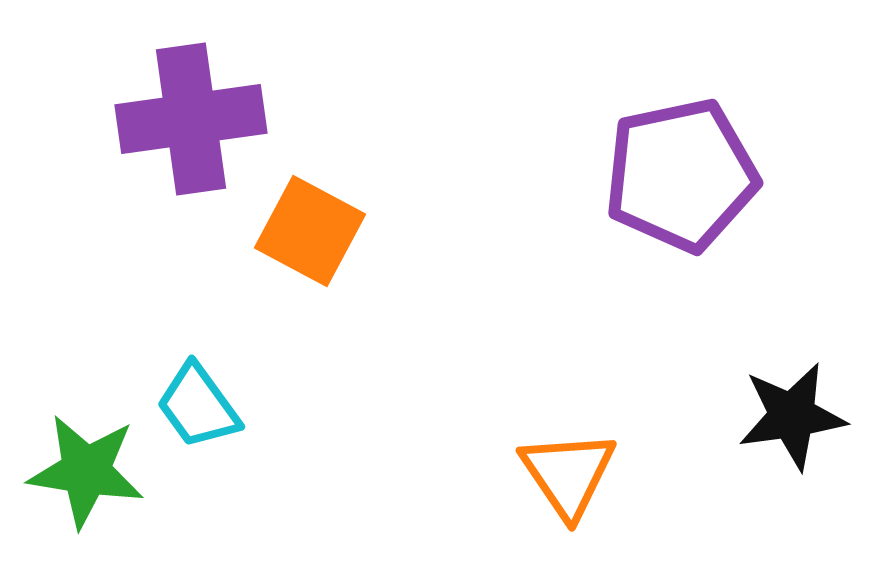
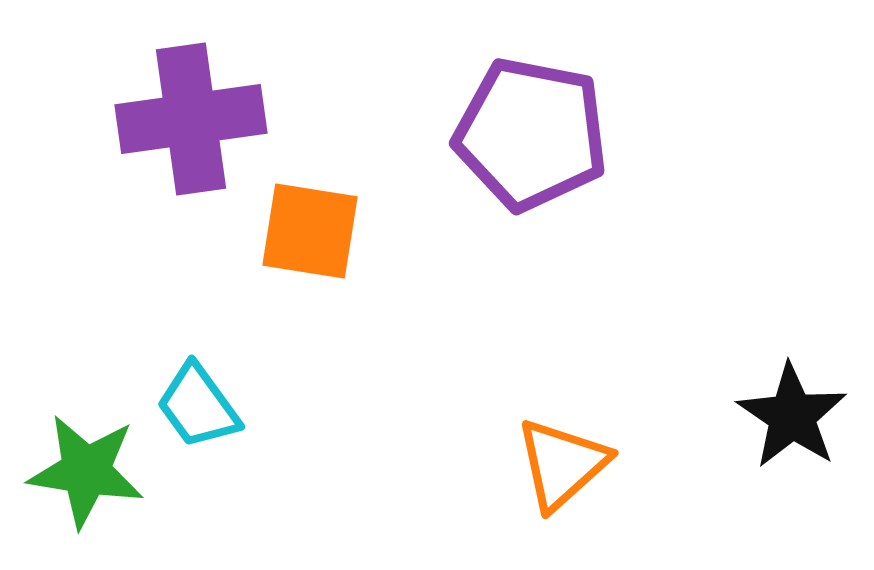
purple pentagon: moved 150 px left, 41 px up; rotated 23 degrees clockwise
orange square: rotated 19 degrees counterclockwise
black star: rotated 30 degrees counterclockwise
orange triangle: moved 6 px left, 10 px up; rotated 22 degrees clockwise
